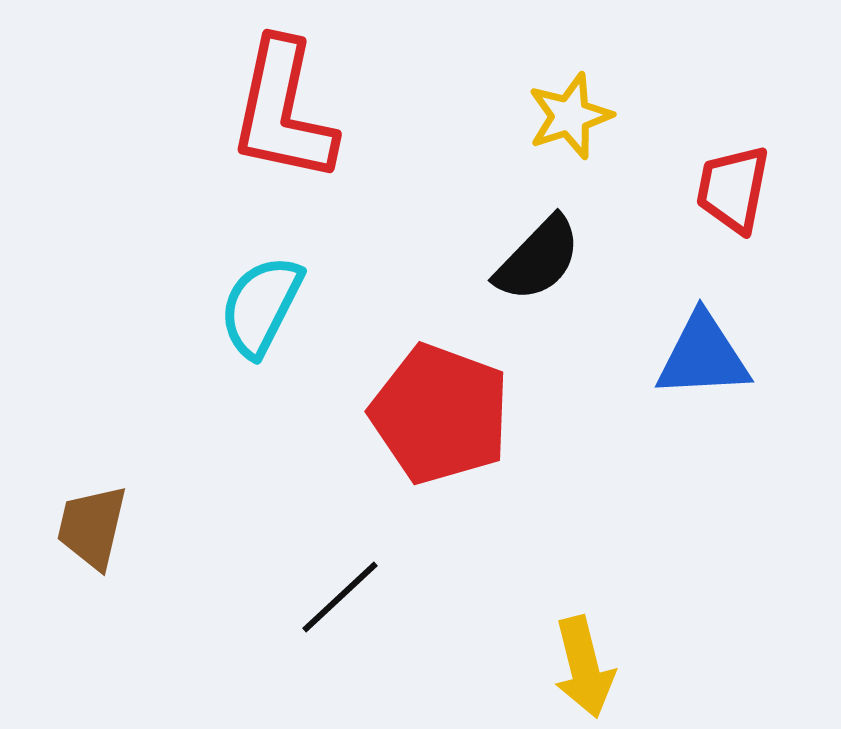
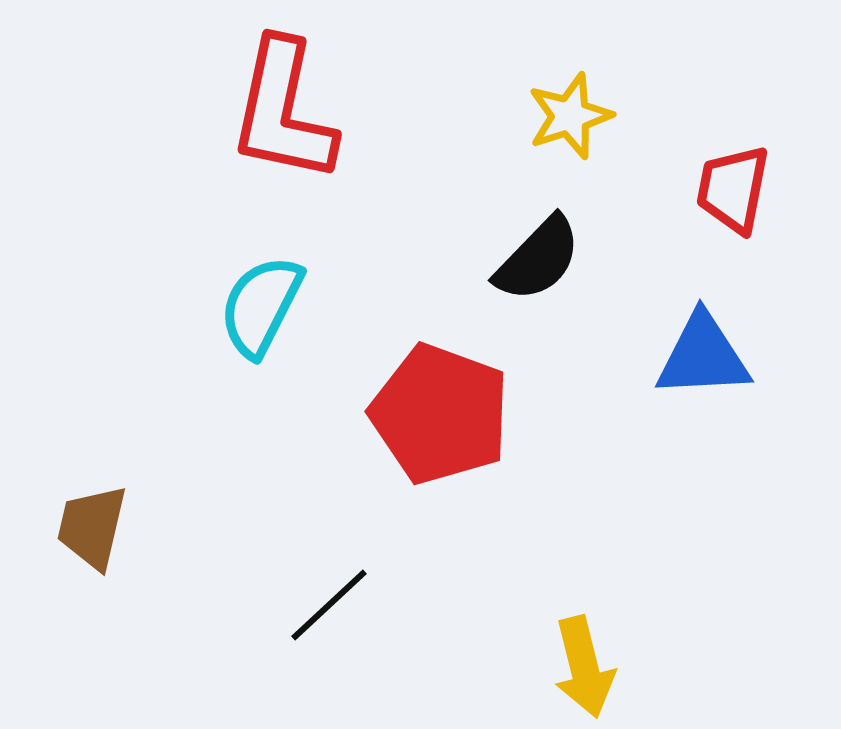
black line: moved 11 px left, 8 px down
